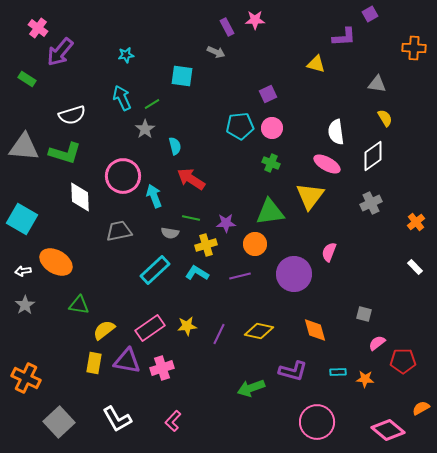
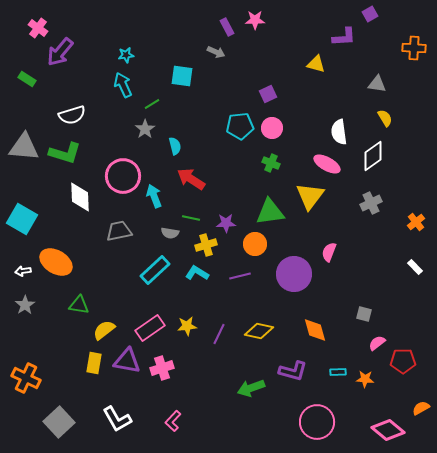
cyan arrow at (122, 98): moved 1 px right, 13 px up
white semicircle at (336, 132): moved 3 px right
